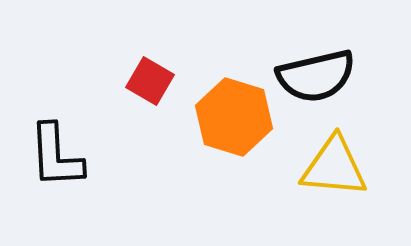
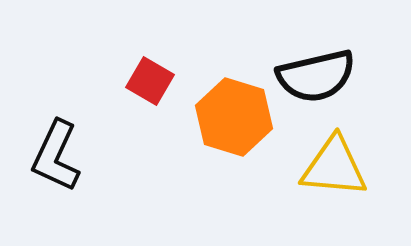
black L-shape: rotated 28 degrees clockwise
